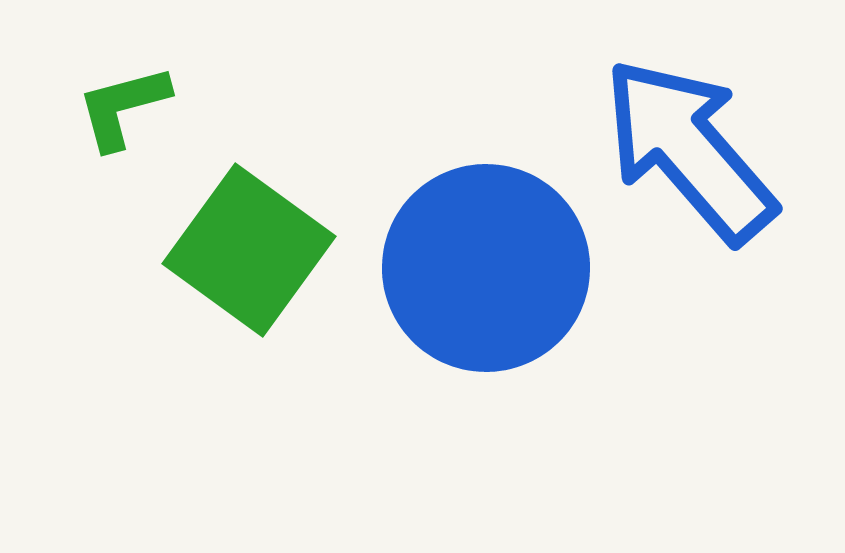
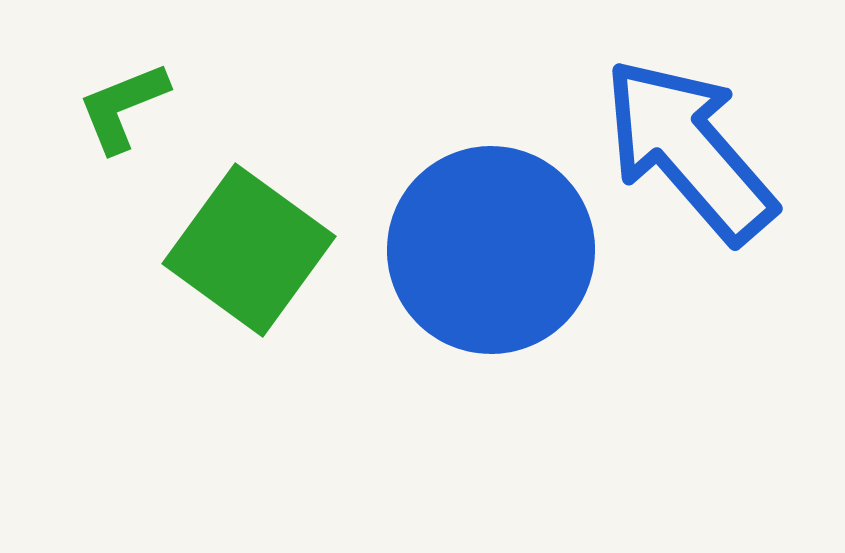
green L-shape: rotated 7 degrees counterclockwise
blue circle: moved 5 px right, 18 px up
